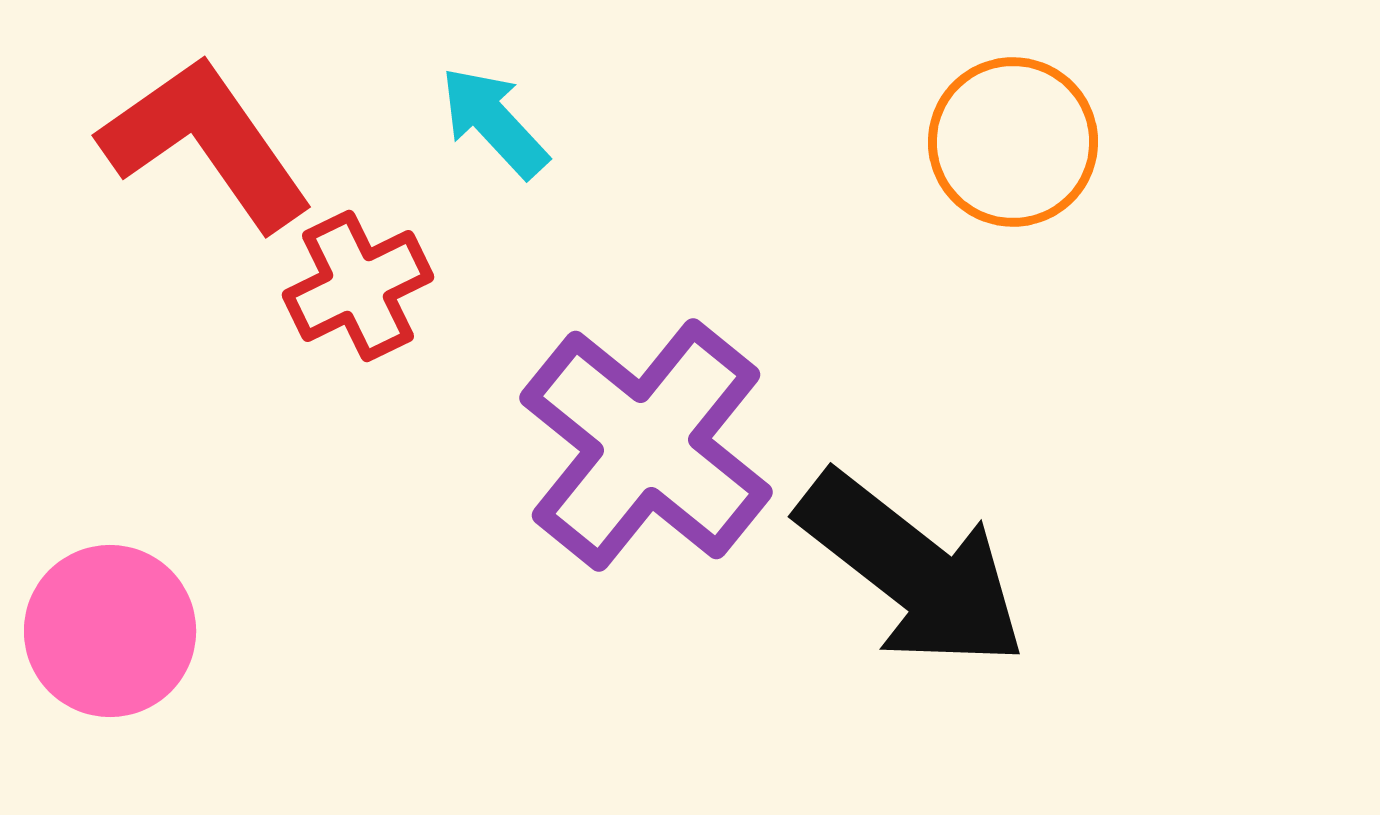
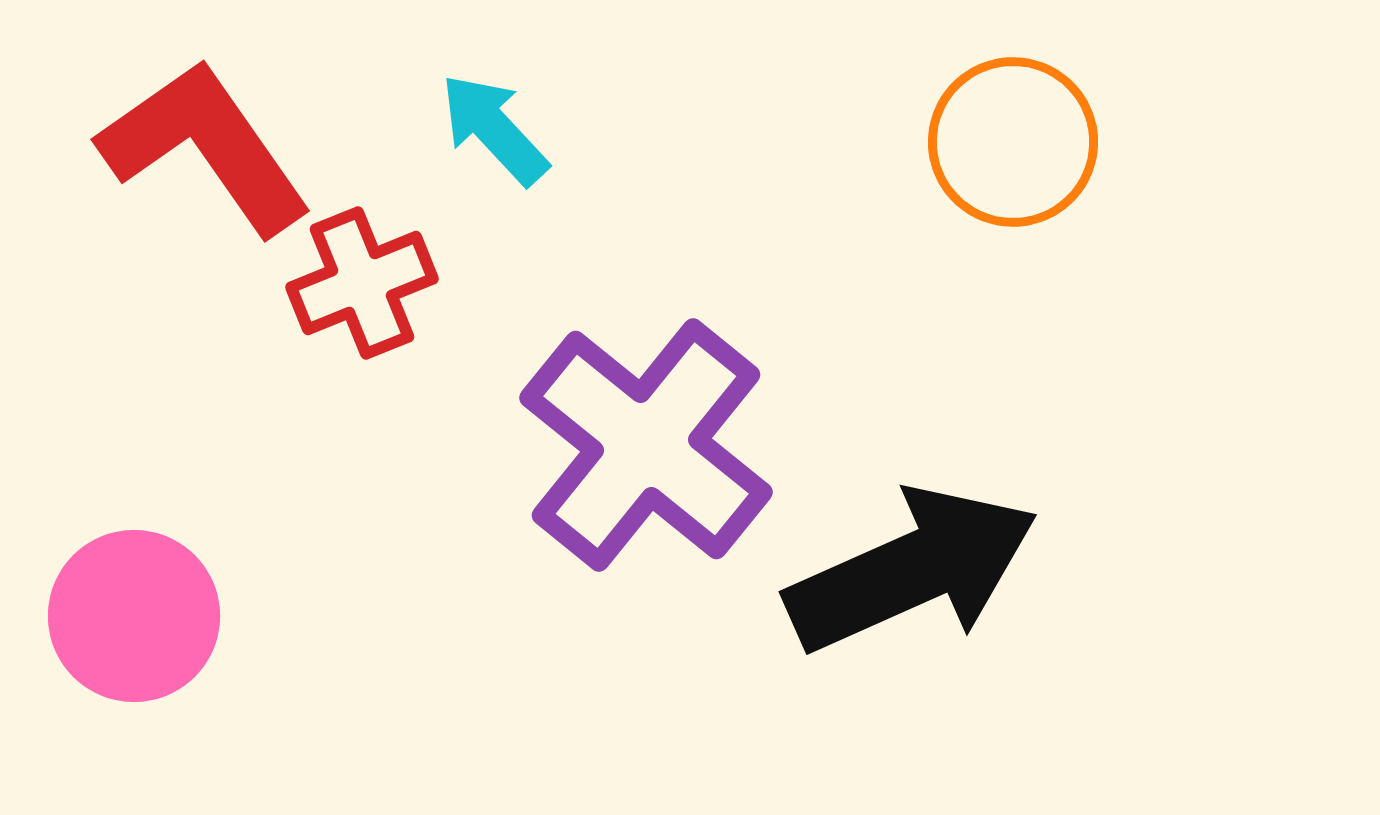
cyan arrow: moved 7 px down
red L-shape: moved 1 px left, 4 px down
red cross: moved 4 px right, 3 px up; rotated 4 degrees clockwise
black arrow: rotated 62 degrees counterclockwise
pink circle: moved 24 px right, 15 px up
